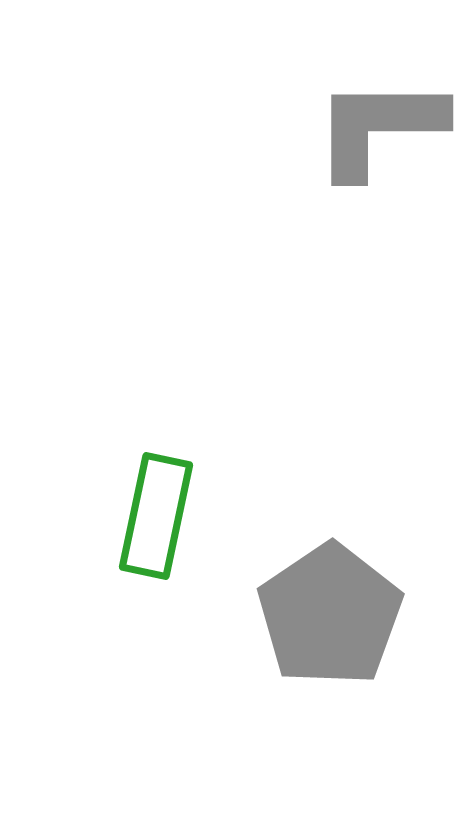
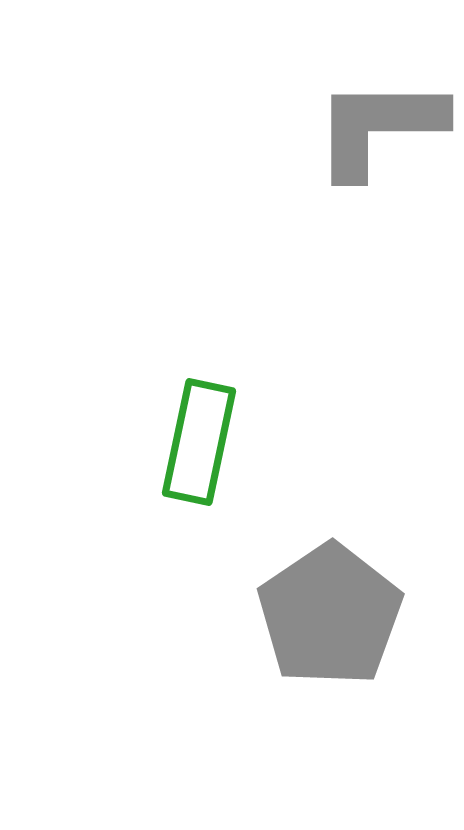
green rectangle: moved 43 px right, 74 px up
